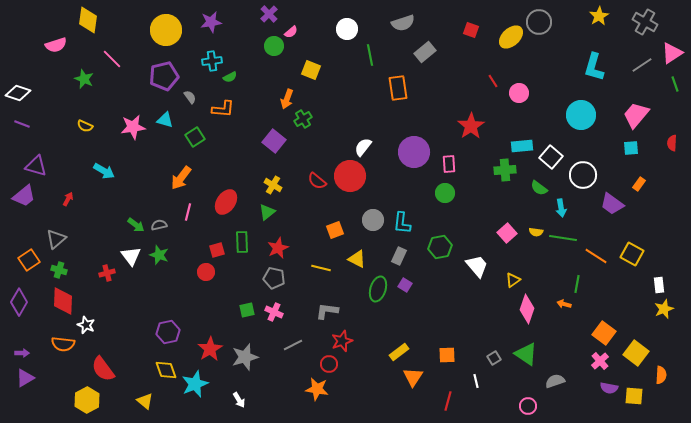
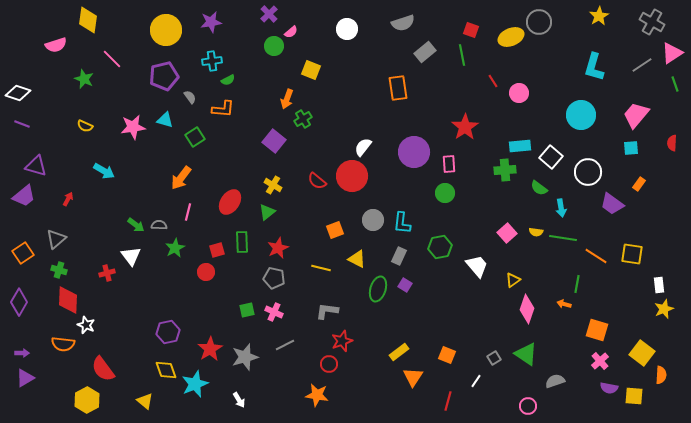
gray cross at (645, 22): moved 7 px right
yellow ellipse at (511, 37): rotated 20 degrees clockwise
green line at (370, 55): moved 92 px right
green semicircle at (230, 77): moved 2 px left, 3 px down
red star at (471, 126): moved 6 px left, 1 px down
cyan rectangle at (522, 146): moved 2 px left
white circle at (583, 175): moved 5 px right, 3 px up
red circle at (350, 176): moved 2 px right
red ellipse at (226, 202): moved 4 px right
gray semicircle at (159, 225): rotated 14 degrees clockwise
yellow square at (632, 254): rotated 20 degrees counterclockwise
green star at (159, 255): moved 16 px right, 7 px up; rotated 24 degrees clockwise
orange square at (29, 260): moved 6 px left, 7 px up
red diamond at (63, 301): moved 5 px right, 1 px up
orange square at (604, 333): moved 7 px left, 3 px up; rotated 20 degrees counterclockwise
gray line at (293, 345): moved 8 px left
yellow square at (636, 353): moved 6 px right
orange square at (447, 355): rotated 24 degrees clockwise
white line at (476, 381): rotated 48 degrees clockwise
orange star at (317, 389): moved 6 px down
